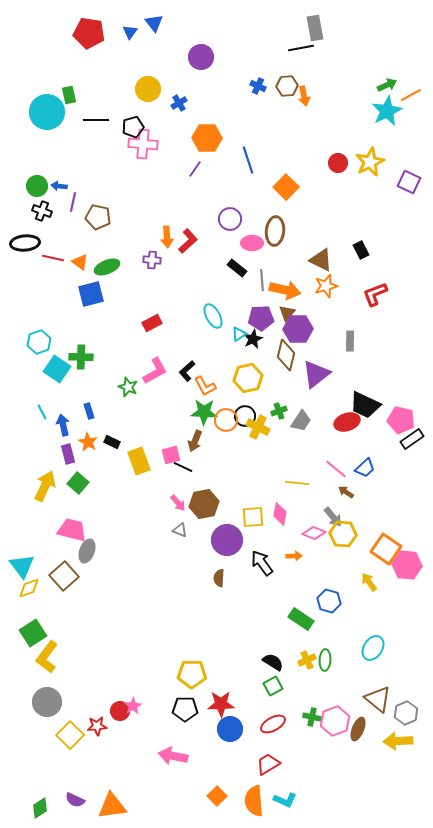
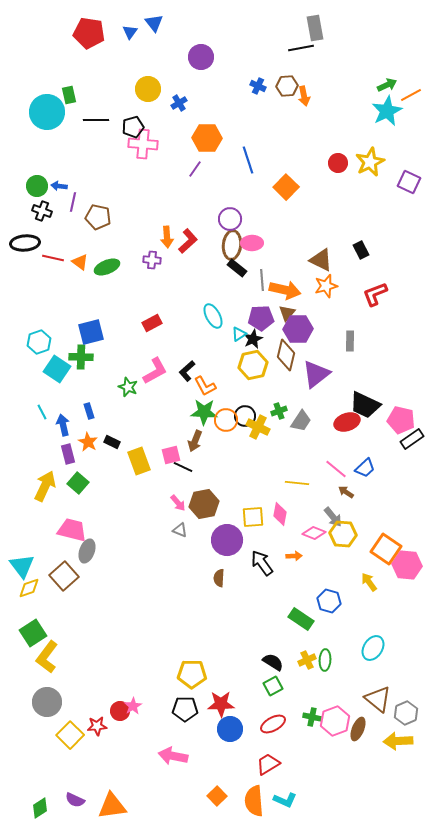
brown ellipse at (275, 231): moved 43 px left, 14 px down
blue square at (91, 294): moved 38 px down
yellow hexagon at (248, 378): moved 5 px right, 13 px up
